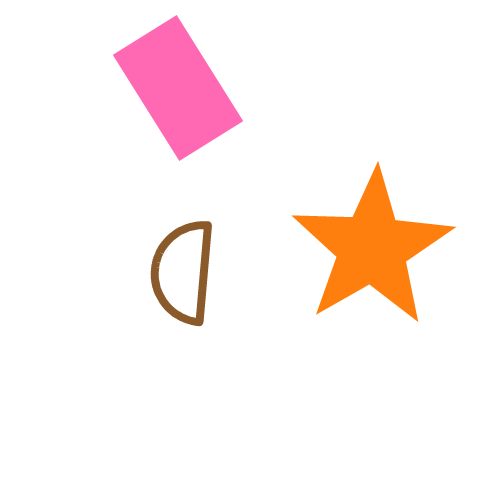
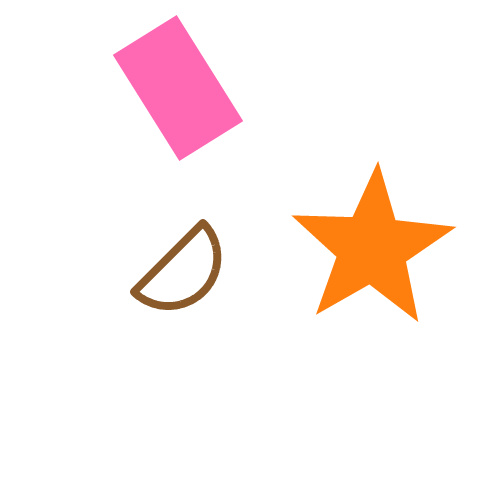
brown semicircle: rotated 140 degrees counterclockwise
